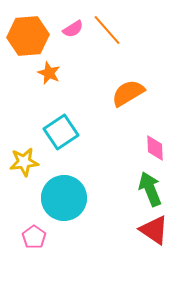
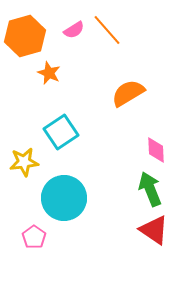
pink semicircle: moved 1 px right, 1 px down
orange hexagon: moved 3 px left; rotated 12 degrees counterclockwise
pink diamond: moved 1 px right, 2 px down
